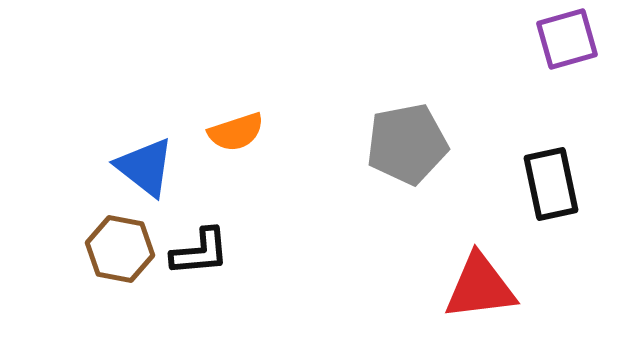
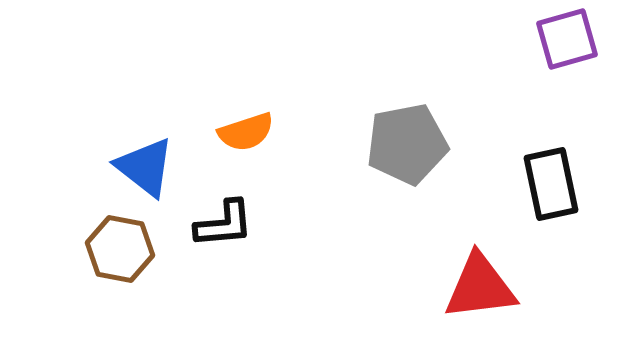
orange semicircle: moved 10 px right
black L-shape: moved 24 px right, 28 px up
